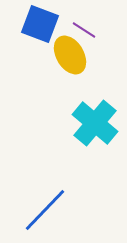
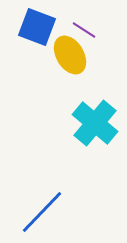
blue square: moved 3 px left, 3 px down
blue line: moved 3 px left, 2 px down
